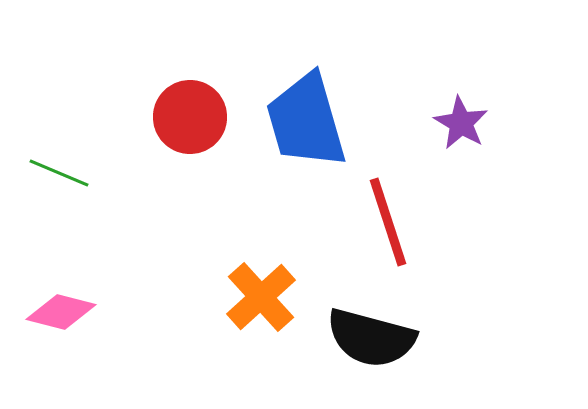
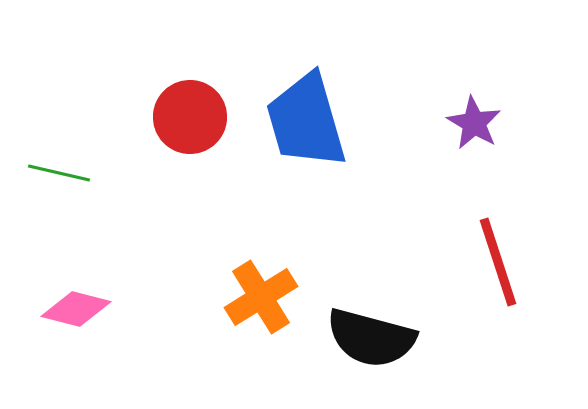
purple star: moved 13 px right
green line: rotated 10 degrees counterclockwise
red line: moved 110 px right, 40 px down
orange cross: rotated 10 degrees clockwise
pink diamond: moved 15 px right, 3 px up
